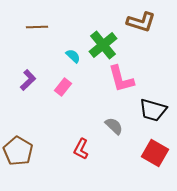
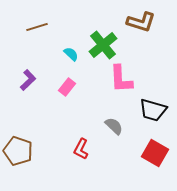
brown line: rotated 15 degrees counterclockwise
cyan semicircle: moved 2 px left, 2 px up
pink L-shape: rotated 12 degrees clockwise
pink rectangle: moved 4 px right
brown pentagon: rotated 12 degrees counterclockwise
